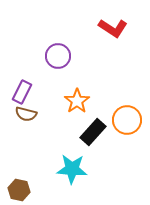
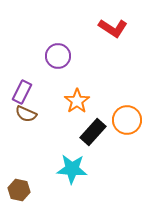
brown semicircle: rotated 10 degrees clockwise
